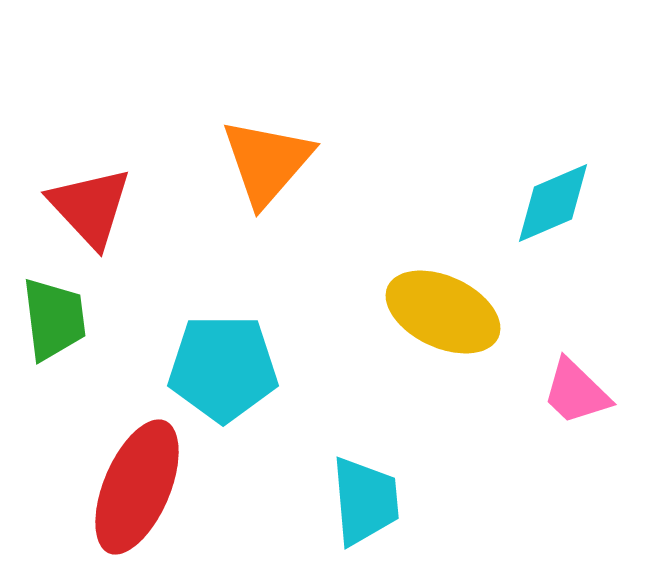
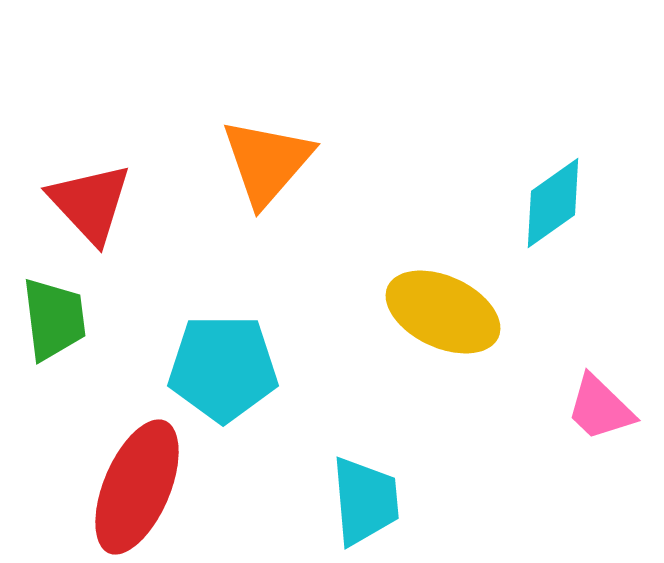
cyan diamond: rotated 12 degrees counterclockwise
red triangle: moved 4 px up
pink trapezoid: moved 24 px right, 16 px down
